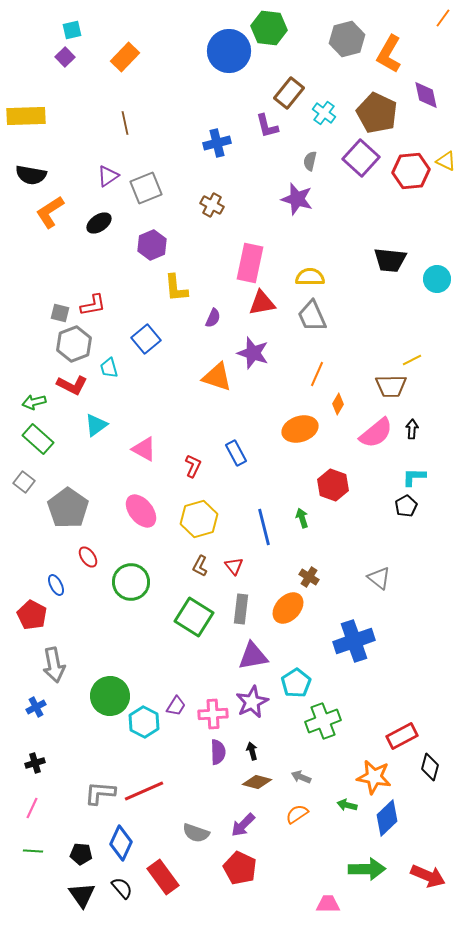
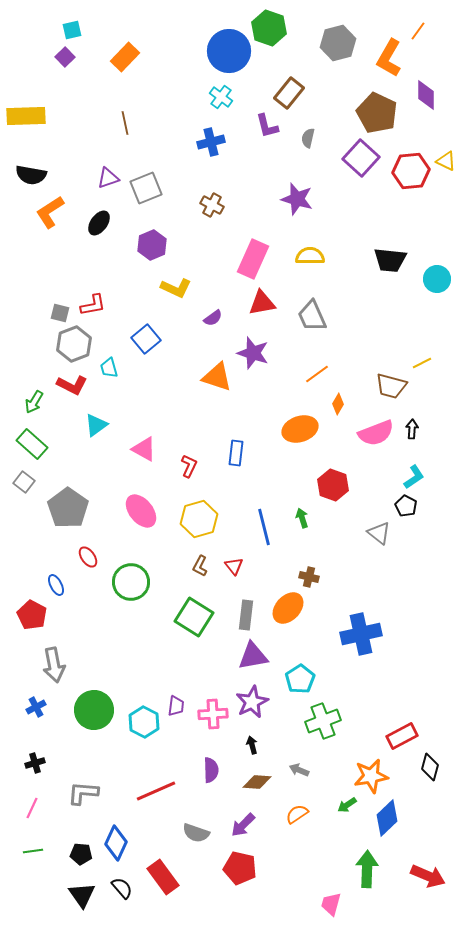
orange line at (443, 18): moved 25 px left, 13 px down
green hexagon at (269, 28): rotated 12 degrees clockwise
gray hexagon at (347, 39): moved 9 px left, 4 px down
orange L-shape at (389, 54): moved 4 px down
purple diamond at (426, 95): rotated 12 degrees clockwise
cyan cross at (324, 113): moved 103 px left, 16 px up
blue cross at (217, 143): moved 6 px left, 1 px up
gray semicircle at (310, 161): moved 2 px left, 23 px up
purple triangle at (108, 176): moved 2 px down; rotated 15 degrees clockwise
black ellipse at (99, 223): rotated 20 degrees counterclockwise
pink rectangle at (250, 263): moved 3 px right, 4 px up; rotated 12 degrees clockwise
yellow semicircle at (310, 277): moved 21 px up
yellow L-shape at (176, 288): rotated 60 degrees counterclockwise
purple semicircle at (213, 318): rotated 30 degrees clockwise
yellow line at (412, 360): moved 10 px right, 3 px down
orange line at (317, 374): rotated 30 degrees clockwise
brown trapezoid at (391, 386): rotated 16 degrees clockwise
green arrow at (34, 402): rotated 45 degrees counterclockwise
pink semicircle at (376, 433): rotated 18 degrees clockwise
green rectangle at (38, 439): moved 6 px left, 5 px down
blue rectangle at (236, 453): rotated 35 degrees clockwise
red L-shape at (193, 466): moved 4 px left
cyan L-shape at (414, 477): rotated 145 degrees clockwise
black pentagon at (406, 506): rotated 15 degrees counterclockwise
brown cross at (309, 577): rotated 18 degrees counterclockwise
gray triangle at (379, 578): moved 45 px up
gray rectangle at (241, 609): moved 5 px right, 6 px down
blue cross at (354, 641): moved 7 px right, 7 px up; rotated 6 degrees clockwise
cyan pentagon at (296, 683): moved 4 px right, 4 px up
green circle at (110, 696): moved 16 px left, 14 px down
purple trapezoid at (176, 706): rotated 25 degrees counterclockwise
black arrow at (252, 751): moved 6 px up
purple semicircle at (218, 752): moved 7 px left, 18 px down
gray arrow at (301, 777): moved 2 px left, 7 px up
orange star at (374, 777): moved 3 px left, 1 px up; rotated 20 degrees counterclockwise
brown diamond at (257, 782): rotated 12 degrees counterclockwise
red line at (144, 791): moved 12 px right
gray L-shape at (100, 793): moved 17 px left
green arrow at (347, 805): rotated 48 degrees counterclockwise
blue diamond at (121, 843): moved 5 px left
green line at (33, 851): rotated 12 degrees counterclockwise
red pentagon at (240, 868): rotated 12 degrees counterclockwise
green arrow at (367, 869): rotated 87 degrees counterclockwise
pink trapezoid at (328, 904): moved 3 px right; rotated 75 degrees counterclockwise
